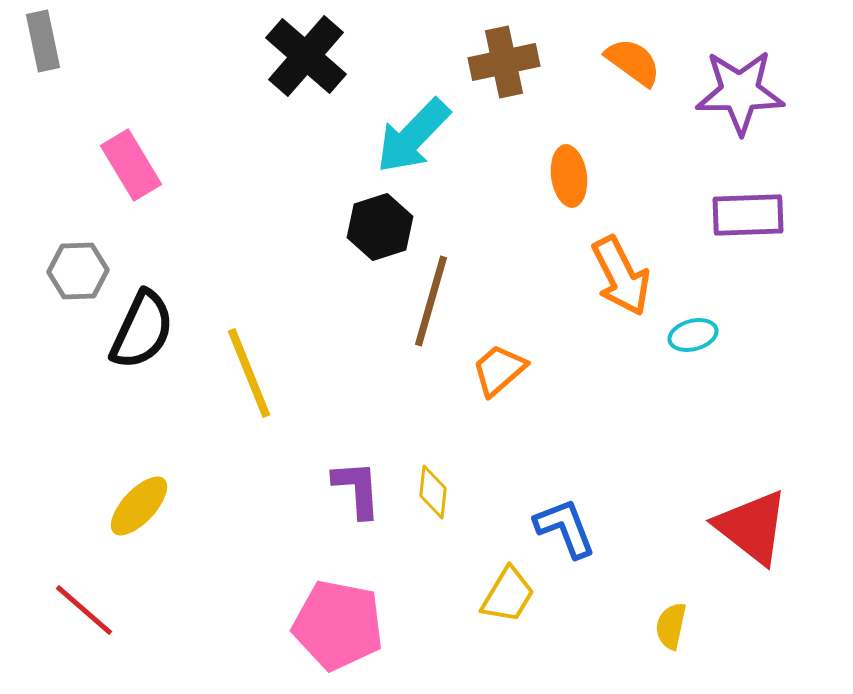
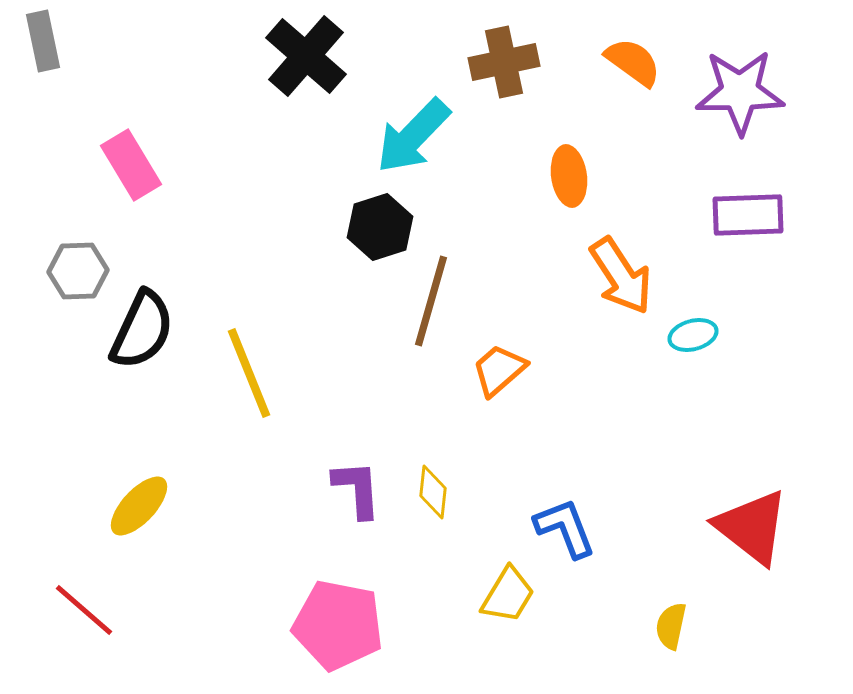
orange arrow: rotated 6 degrees counterclockwise
